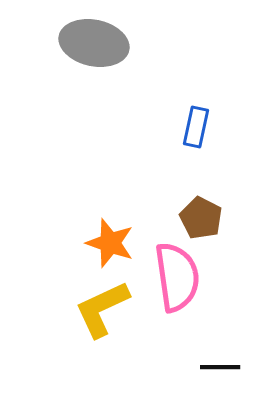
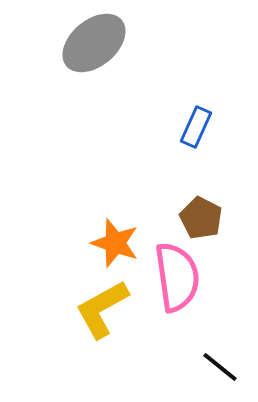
gray ellipse: rotated 52 degrees counterclockwise
blue rectangle: rotated 12 degrees clockwise
orange star: moved 5 px right
yellow L-shape: rotated 4 degrees counterclockwise
black line: rotated 39 degrees clockwise
